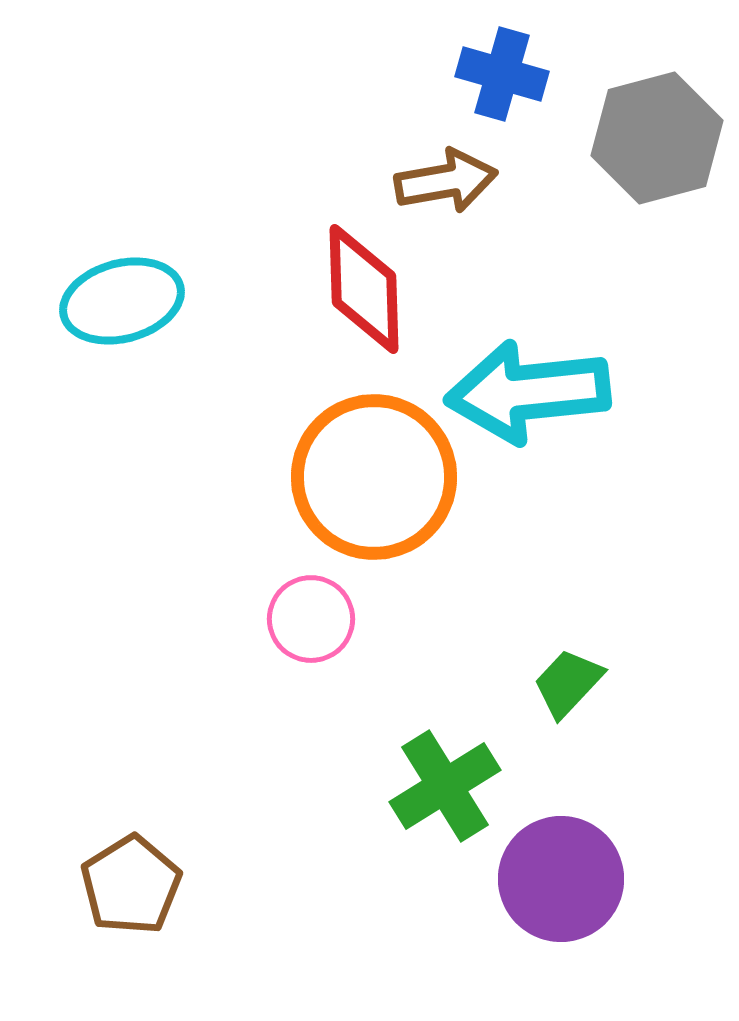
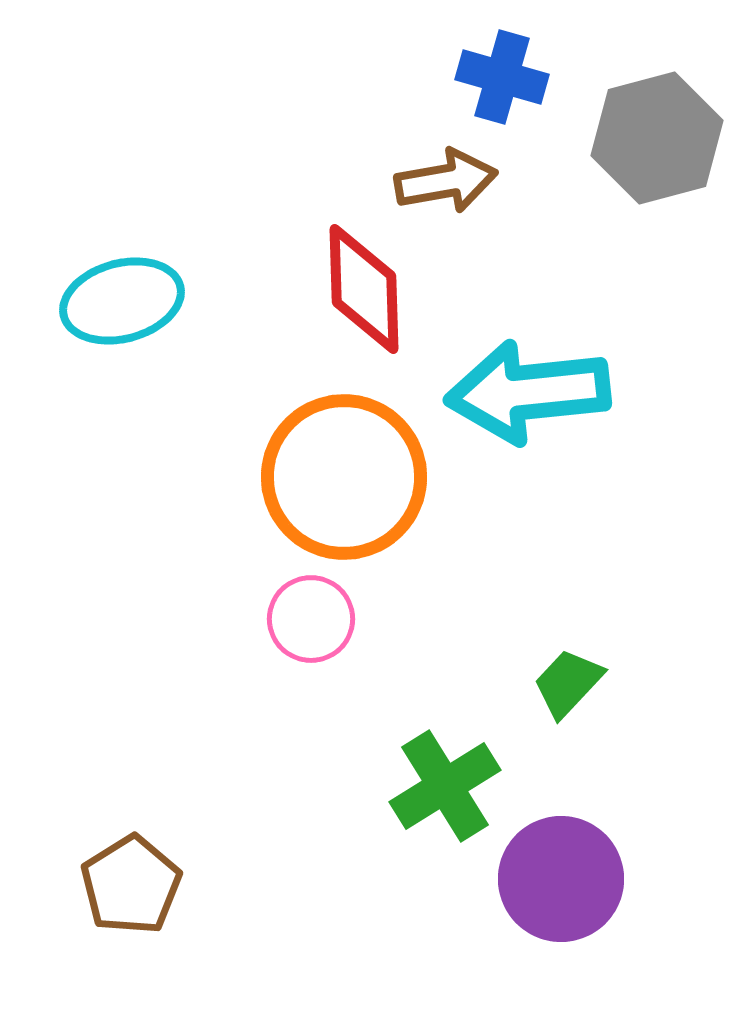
blue cross: moved 3 px down
orange circle: moved 30 px left
